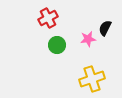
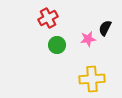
yellow cross: rotated 15 degrees clockwise
